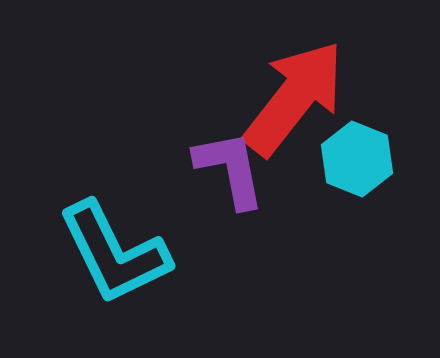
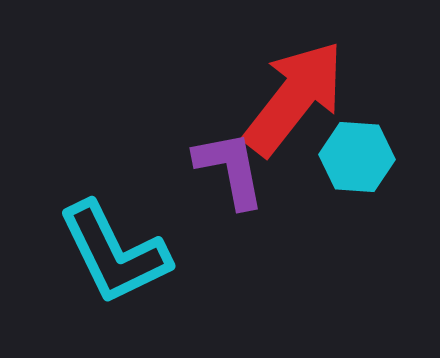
cyan hexagon: moved 2 px up; rotated 18 degrees counterclockwise
